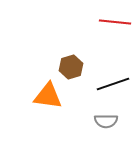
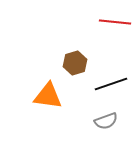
brown hexagon: moved 4 px right, 4 px up
black line: moved 2 px left
gray semicircle: rotated 20 degrees counterclockwise
